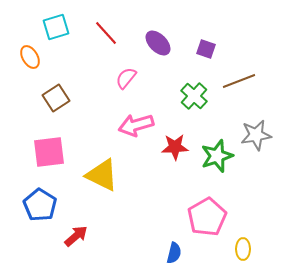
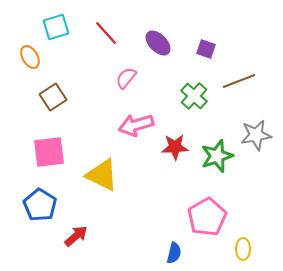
brown square: moved 3 px left, 1 px up
